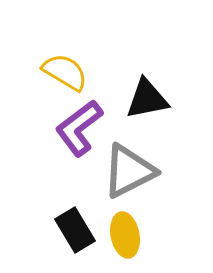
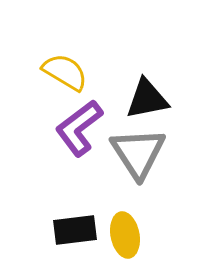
gray triangle: moved 9 px right, 18 px up; rotated 36 degrees counterclockwise
black rectangle: rotated 66 degrees counterclockwise
